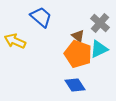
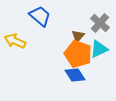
blue trapezoid: moved 1 px left, 1 px up
brown triangle: rotated 32 degrees clockwise
blue diamond: moved 10 px up
